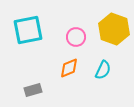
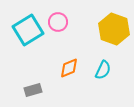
cyan square: rotated 20 degrees counterclockwise
pink circle: moved 18 px left, 15 px up
